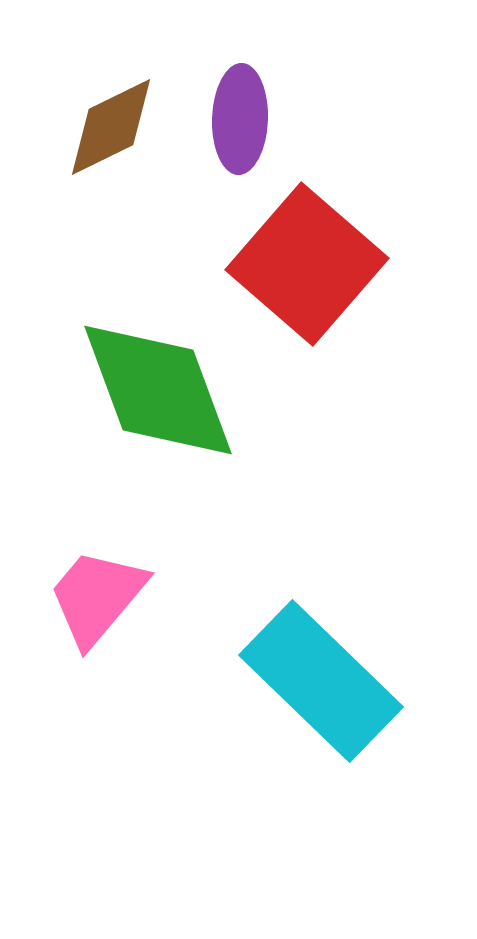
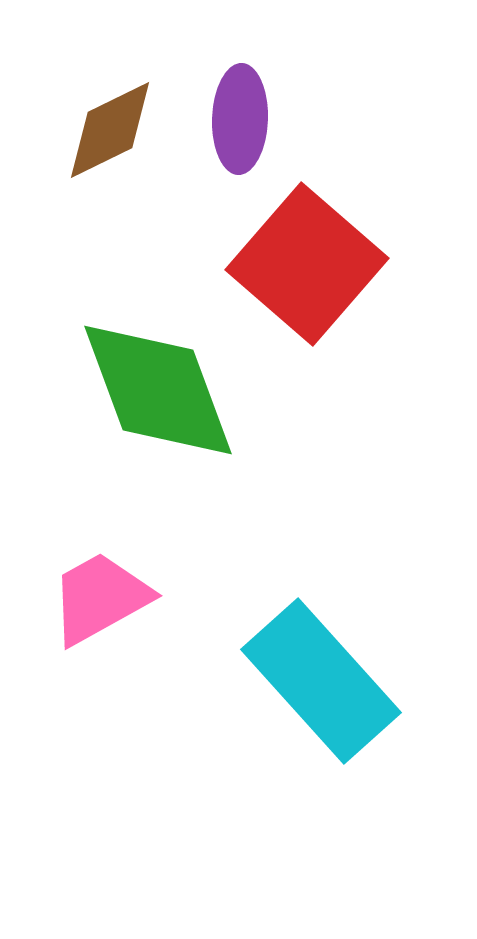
brown diamond: moved 1 px left, 3 px down
pink trapezoid: moved 3 px right, 1 px down; rotated 21 degrees clockwise
cyan rectangle: rotated 4 degrees clockwise
